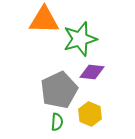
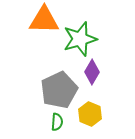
purple diamond: rotated 65 degrees counterclockwise
